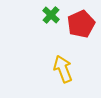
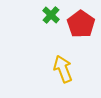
red pentagon: rotated 12 degrees counterclockwise
